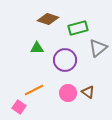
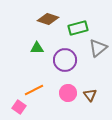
brown triangle: moved 2 px right, 3 px down; rotated 16 degrees clockwise
